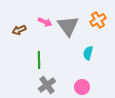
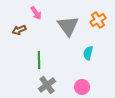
pink arrow: moved 9 px left, 9 px up; rotated 32 degrees clockwise
